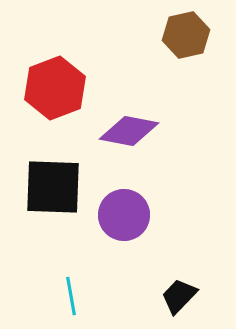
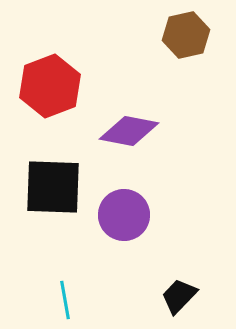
red hexagon: moved 5 px left, 2 px up
cyan line: moved 6 px left, 4 px down
